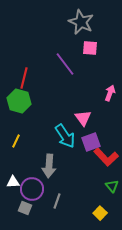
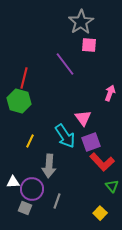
gray star: rotated 15 degrees clockwise
pink square: moved 1 px left, 3 px up
yellow line: moved 14 px right
red L-shape: moved 4 px left, 5 px down
